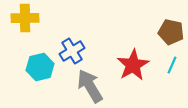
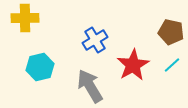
blue cross: moved 23 px right, 11 px up
cyan line: rotated 24 degrees clockwise
